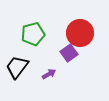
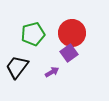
red circle: moved 8 px left
purple arrow: moved 3 px right, 2 px up
